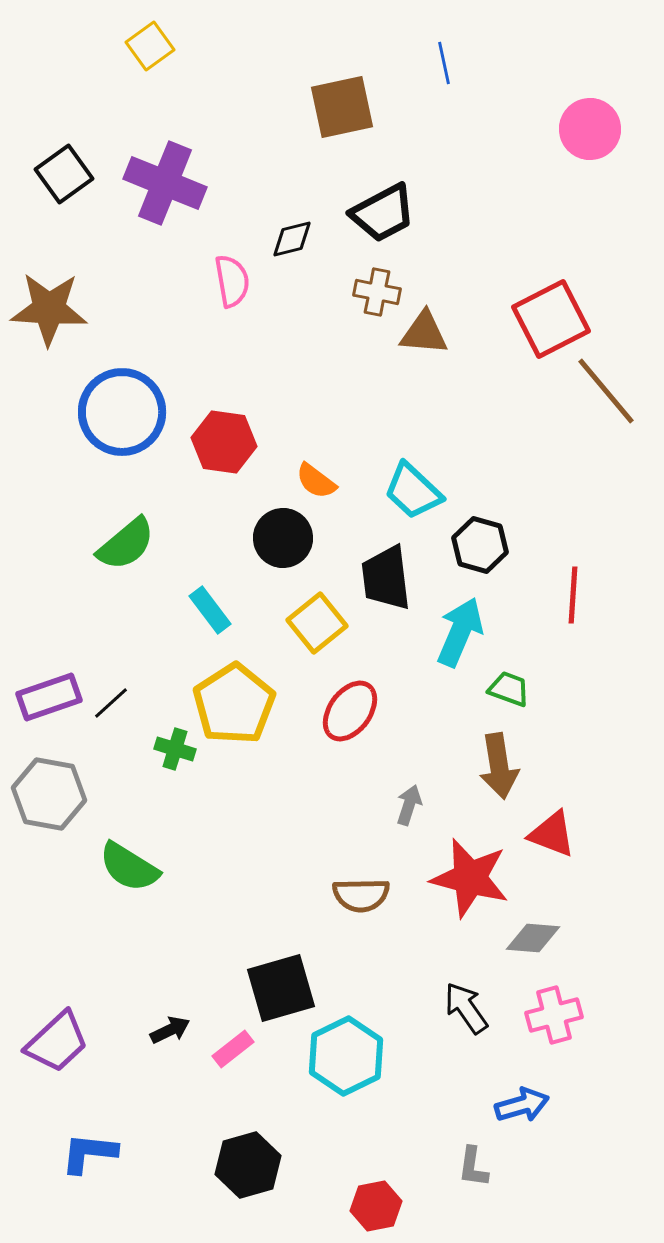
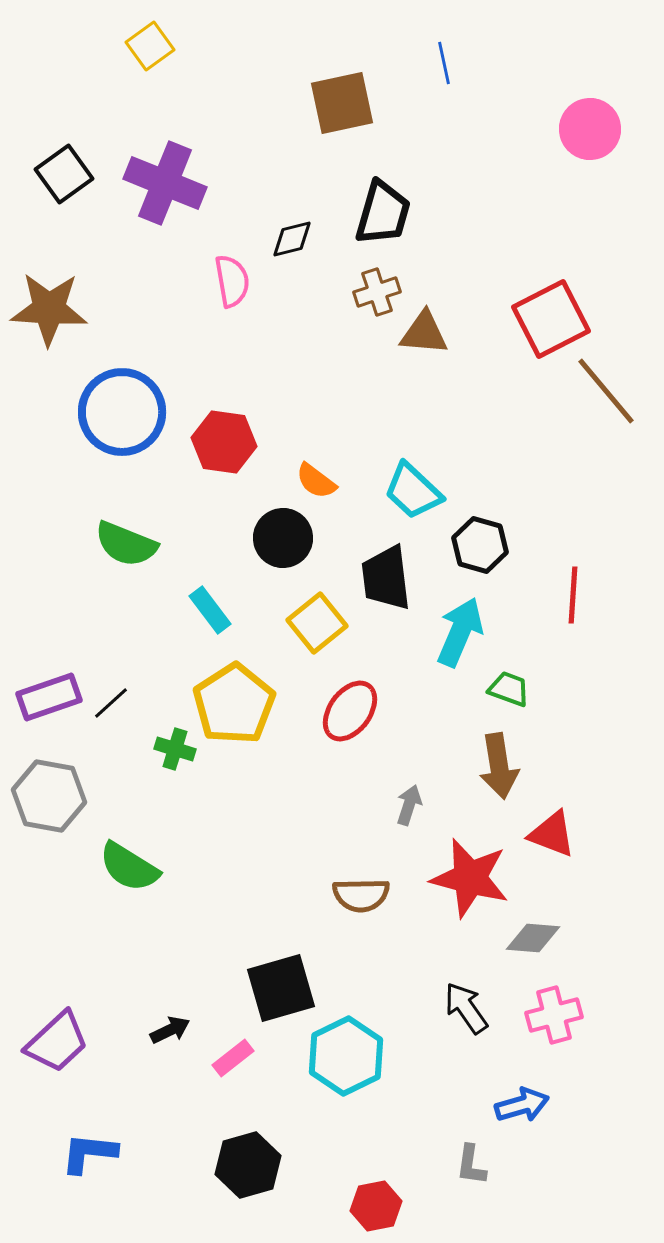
brown square at (342, 107): moved 4 px up
black trapezoid at (383, 213): rotated 46 degrees counterclockwise
brown cross at (377, 292): rotated 30 degrees counterclockwise
green semicircle at (126, 544): rotated 62 degrees clockwise
gray hexagon at (49, 794): moved 2 px down
pink rectangle at (233, 1049): moved 9 px down
gray L-shape at (473, 1167): moved 2 px left, 2 px up
